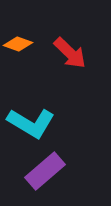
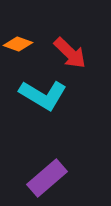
cyan L-shape: moved 12 px right, 28 px up
purple rectangle: moved 2 px right, 7 px down
